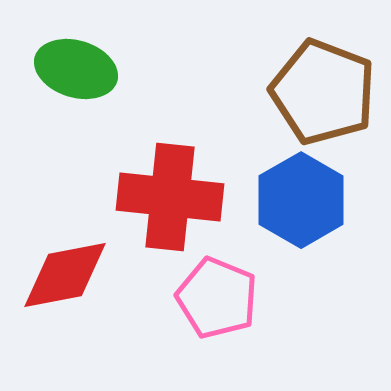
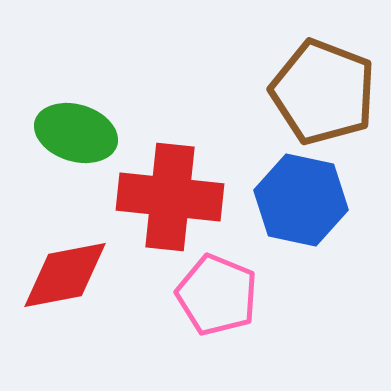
green ellipse: moved 64 px down
blue hexagon: rotated 18 degrees counterclockwise
pink pentagon: moved 3 px up
